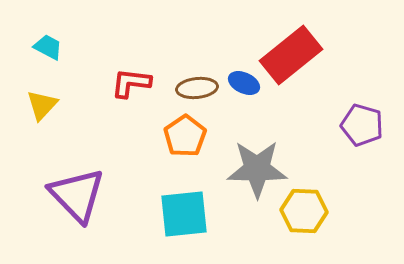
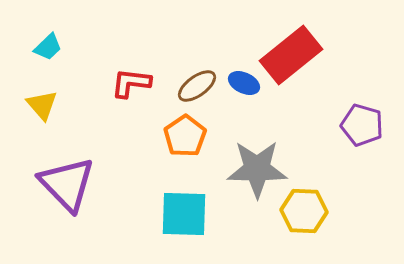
cyan trapezoid: rotated 108 degrees clockwise
brown ellipse: moved 2 px up; rotated 30 degrees counterclockwise
yellow triangle: rotated 24 degrees counterclockwise
purple triangle: moved 10 px left, 11 px up
cyan square: rotated 8 degrees clockwise
